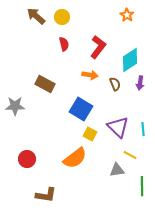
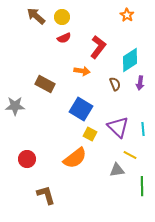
red semicircle: moved 6 px up; rotated 80 degrees clockwise
orange arrow: moved 8 px left, 4 px up
brown L-shape: rotated 115 degrees counterclockwise
